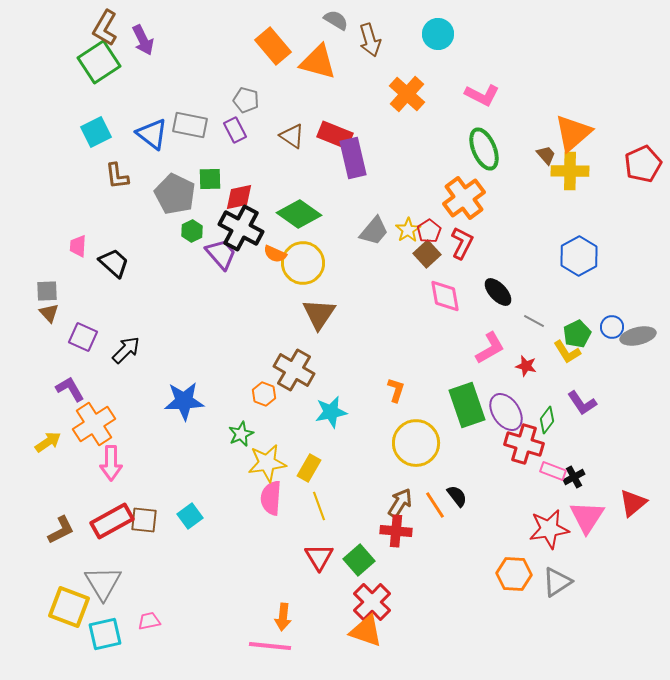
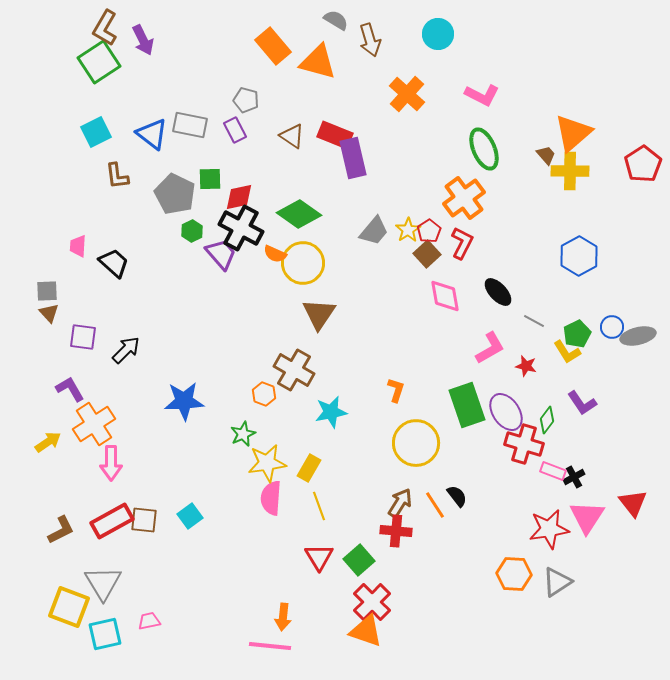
red pentagon at (643, 164): rotated 9 degrees counterclockwise
purple square at (83, 337): rotated 16 degrees counterclockwise
green star at (241, 434): moved 2 px right
red triangle at (633, 503): rotated 28 degrees counterclockwise
